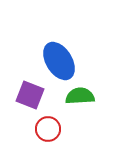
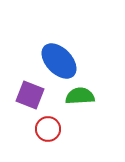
blue ellipse: rotated 12 degrees counterclockwise
